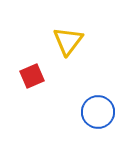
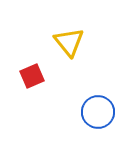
yellow triangle: moved 1 px right, 1 px down; rotated 16 degrees counterclockwise
